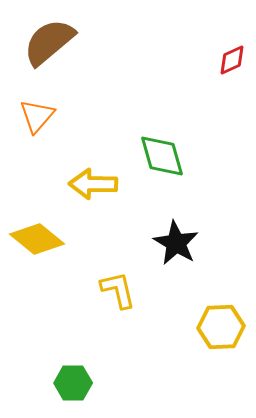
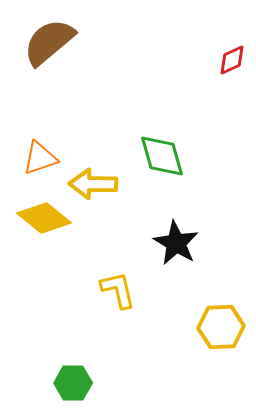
orange triangle: moved 3 px right, 42 px down; rotated 30 degrees clockwise
yellow diamond: moved 7 px right, 21 px up
